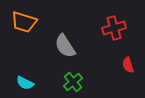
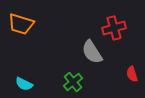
orange trapezoid: moved 3 px left, 2 px down
gray semicircle: moved 27 px right, 6 px down
red semicircle: moved 4 px right, 9 px down
cyan semicircle: moved 1 px left, 1 px down
